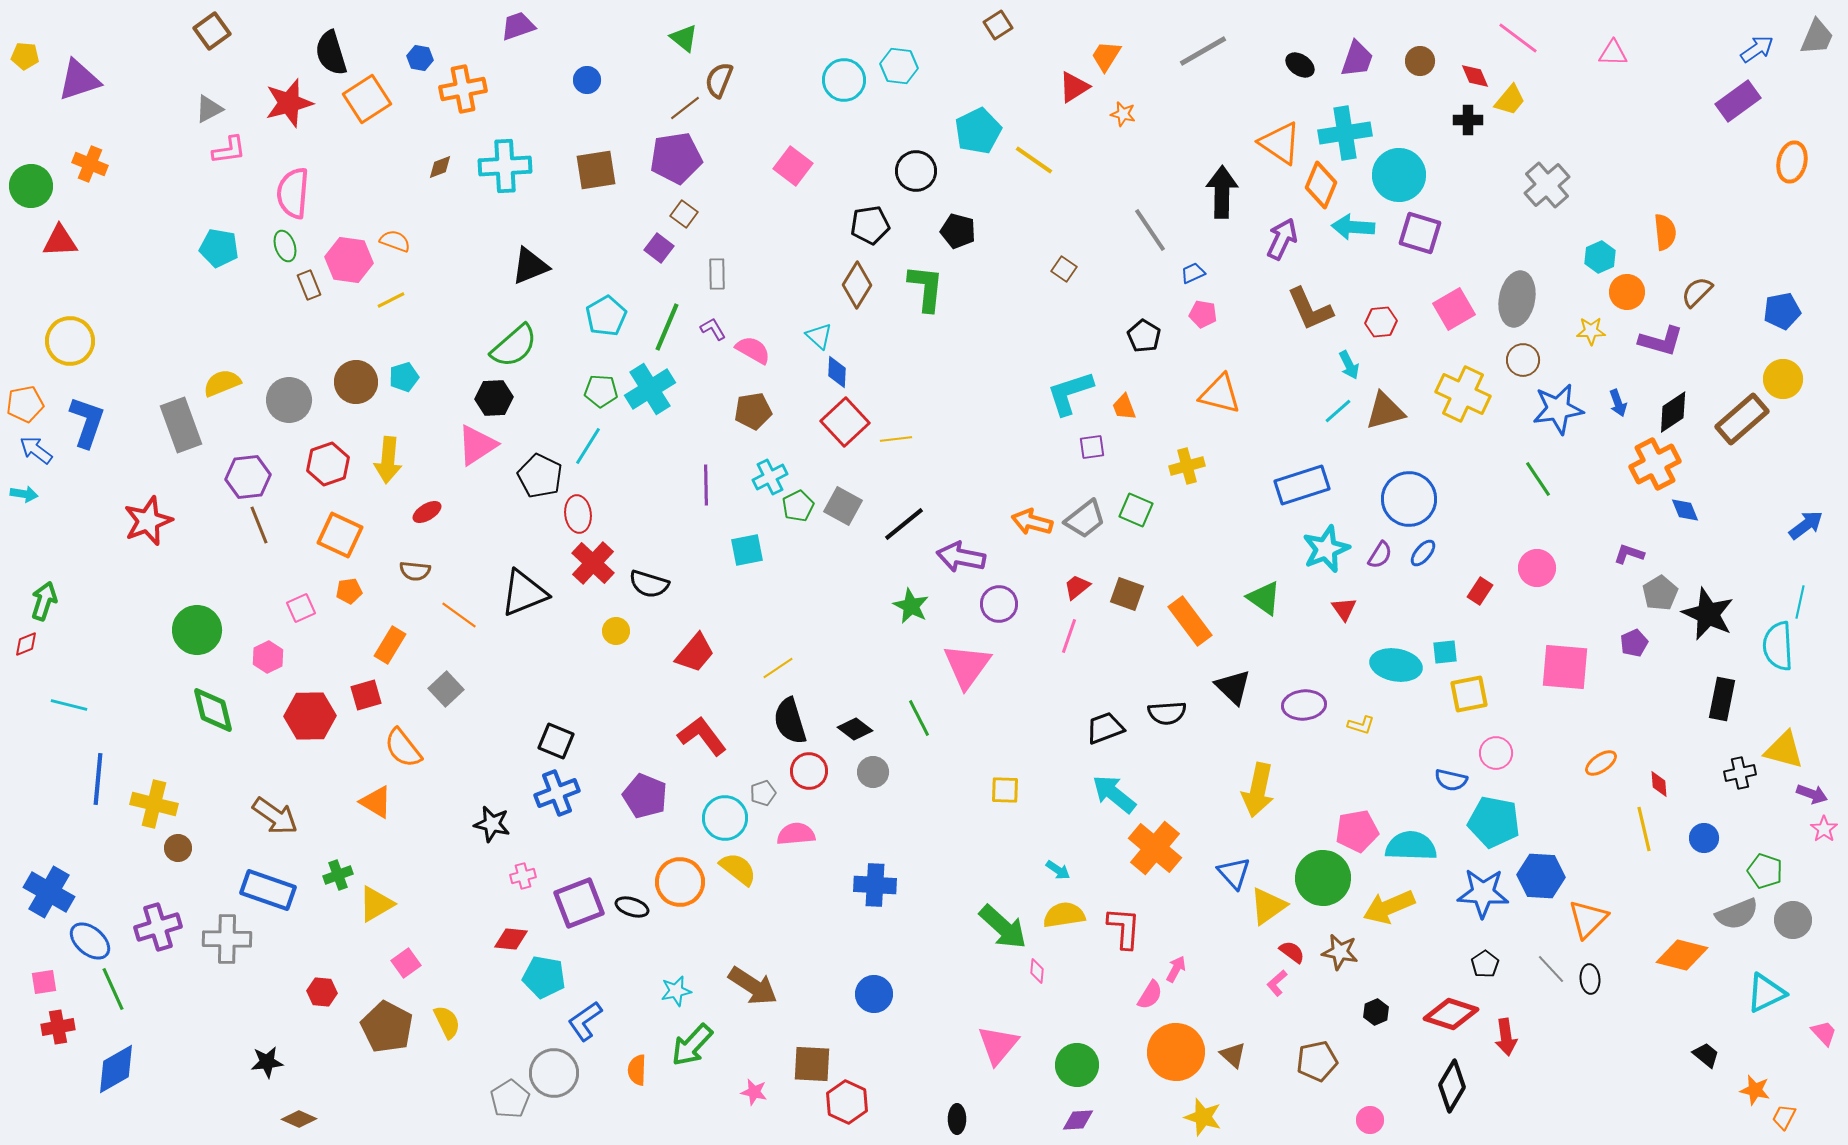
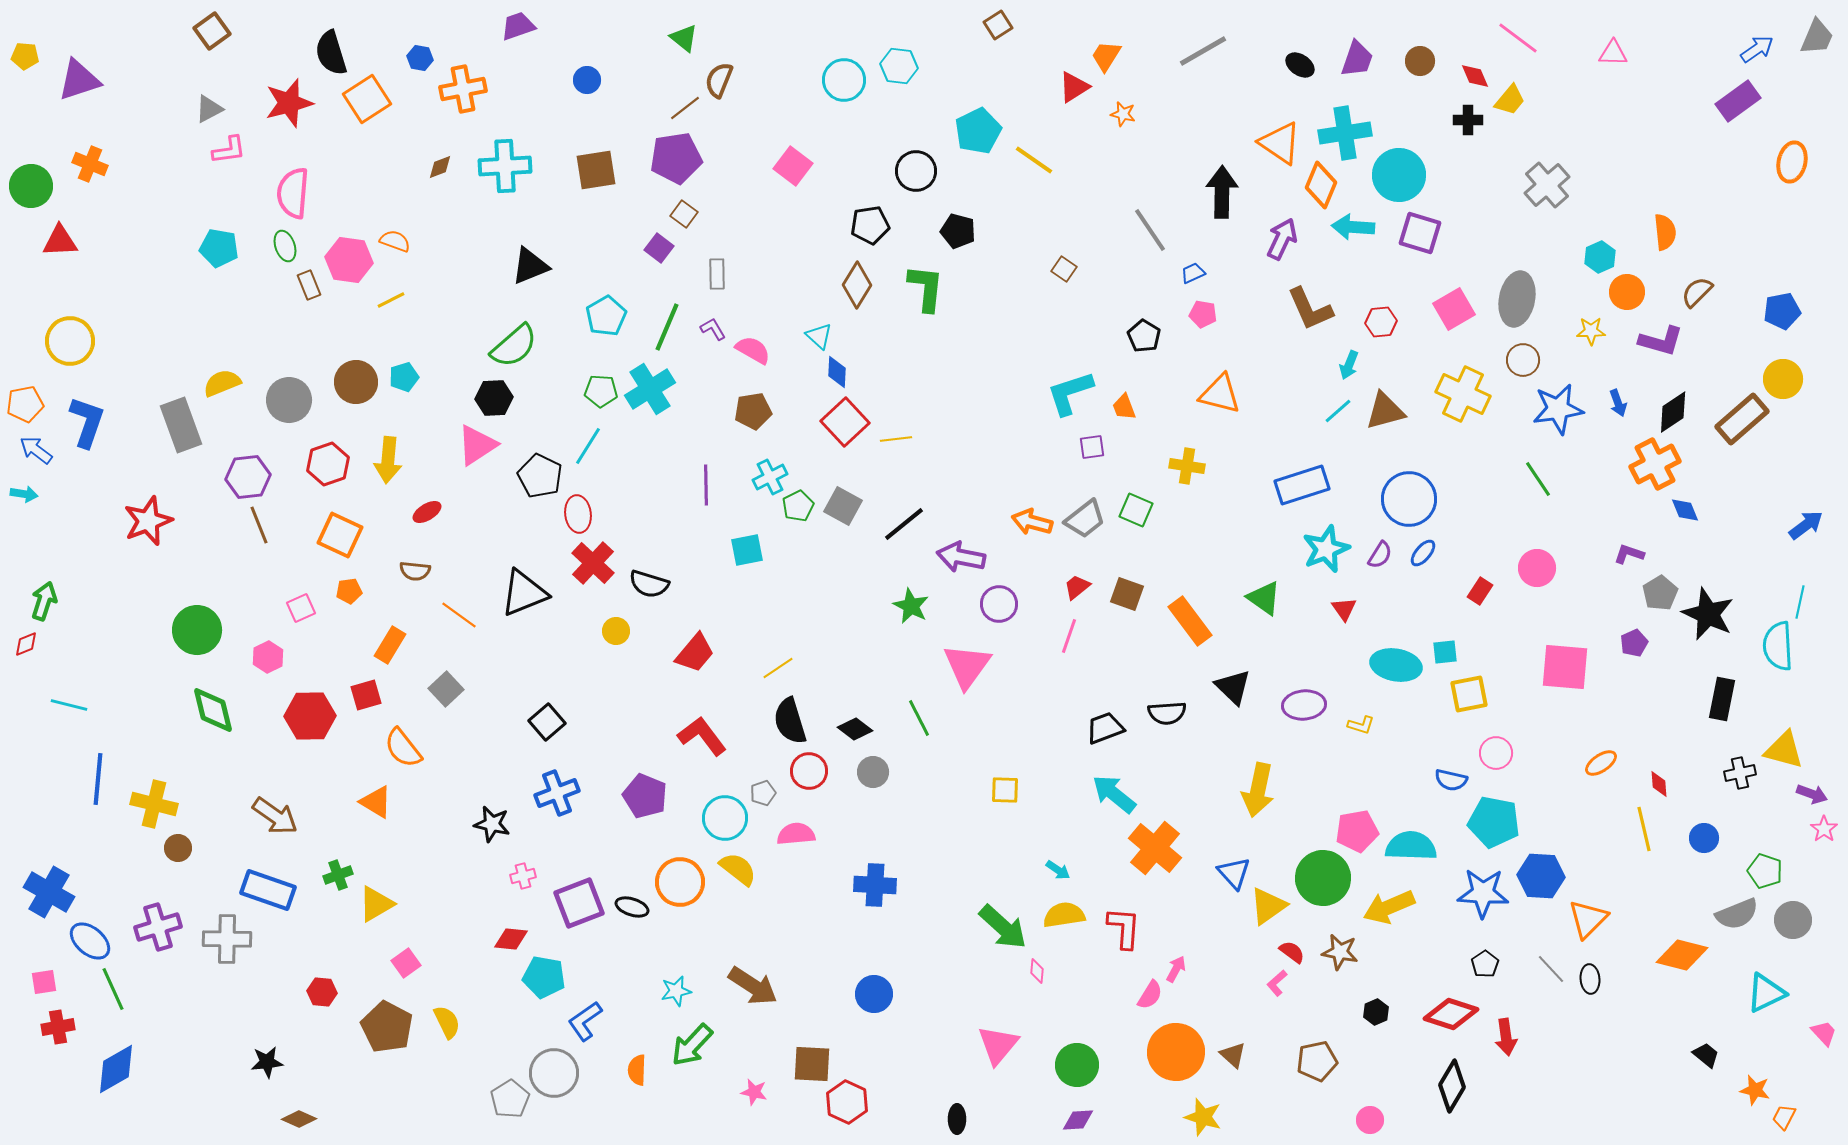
cyan arrow at (1349, 365): rotated 48 degrees clockwise
yellow cross at (1187, 466): rotated 24 degrees clockwise
black square at (556, 741): moved 9 px left, 19 px up; rotated 27 degrees clockwise
